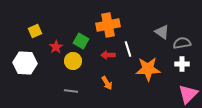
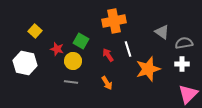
orange cross: moved 6 px right, 4 px up
yellow square: rotated 24 degrees counterclockwise
gray semicircle: moved 2 px right
red star: moved 1 px right, 2 px down; rotated 24 degrees counterclockwise
red arrow: rotated 56 degrees clockwise
white hexagon: rotated 10 degrees clockwise
orange star: rotated 15 degrees counterclockwise
gray line: moved 9 px up
